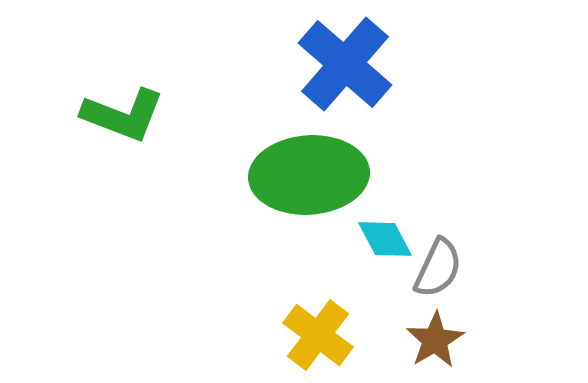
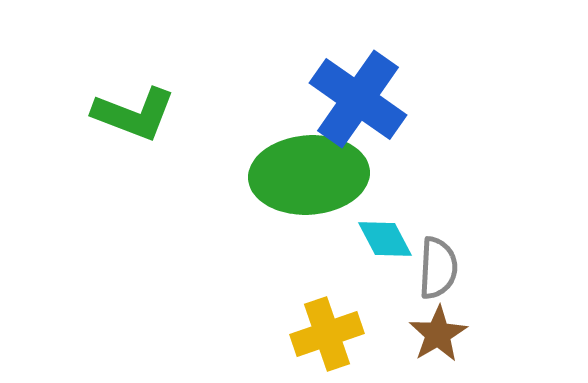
blue cross: moved 13 px right, 35 px down; rotated 6 degrees counterclockwise
green L-shape: moved 11 px right, 1 px up
gray semicircle: rotated 22 degrees counterclockwise
yellow cross: moved 9 px right, 1 px up; rotated 34 degrees clockwise
brown star: moved 3 px right, 6 px up
